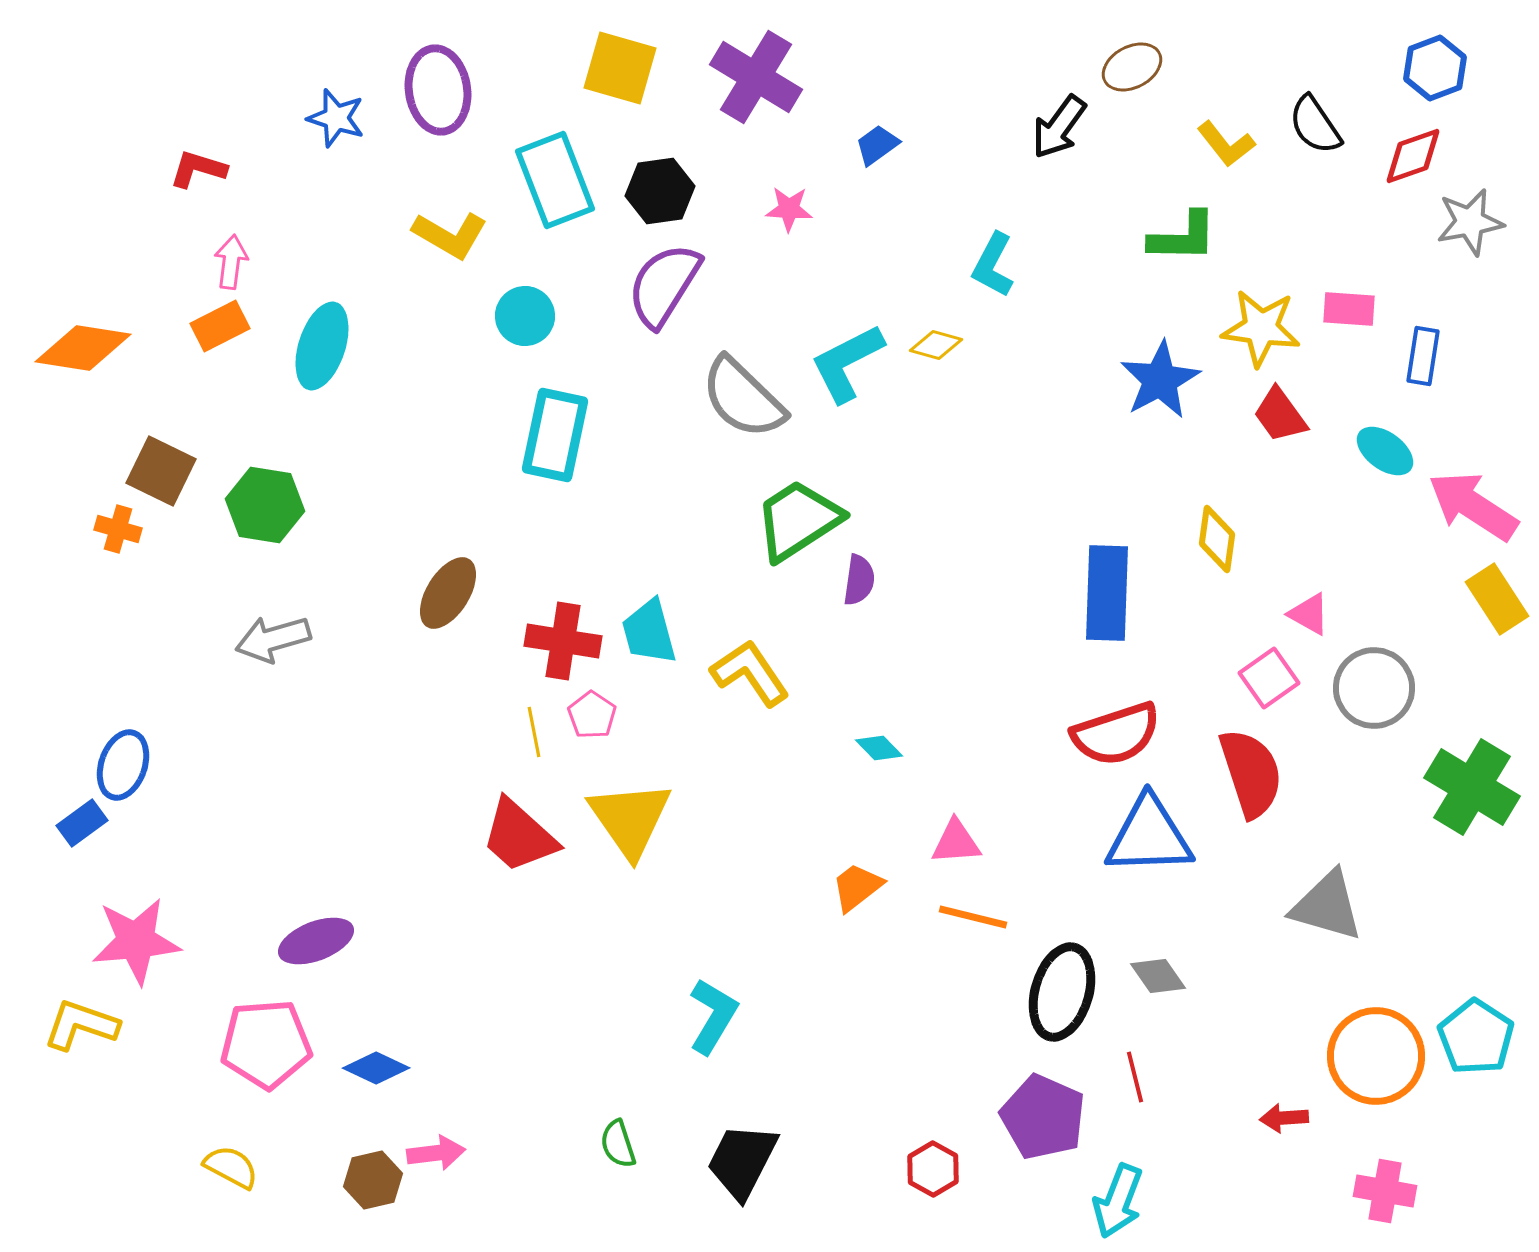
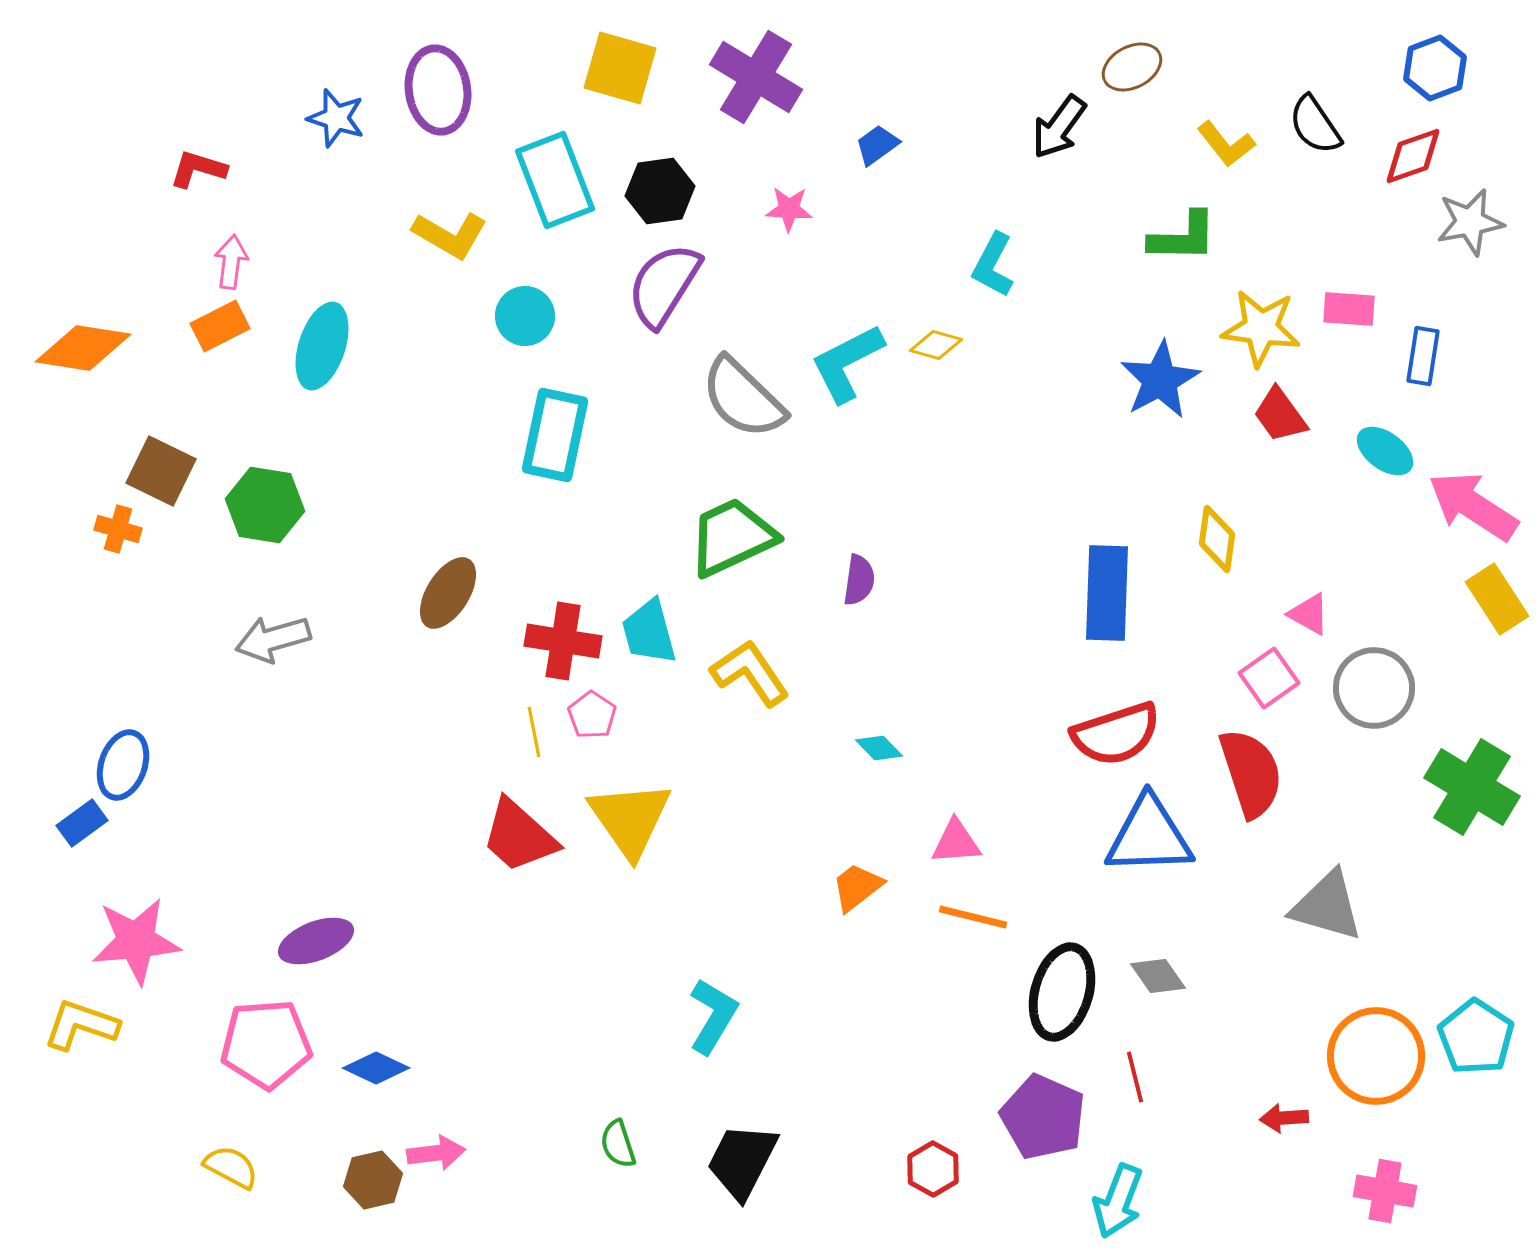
green trapezoid at (798, 520): moved 66 px left, 17 px down; rotated 8 degrees clockwise
